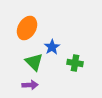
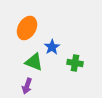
green triangle: rotated 24 degrees counterclockwise
purple arrow: moved 3 px left, 1 px down; rotated 112 degrees clockwise
